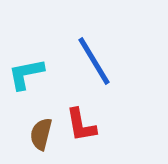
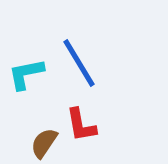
blue line: moved 15 px left, 2 px down
brown semicircle: moved 3 px right, 9 px down; rotated 20 degrees clockwise
